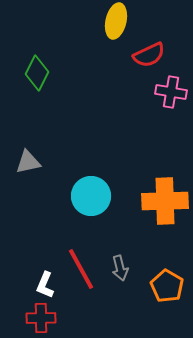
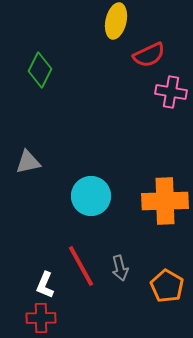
green diamond: moved 3 px right, 3 px up
red line: moved 3 px up
